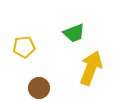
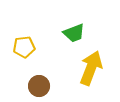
brown circle: moved 2 px up
